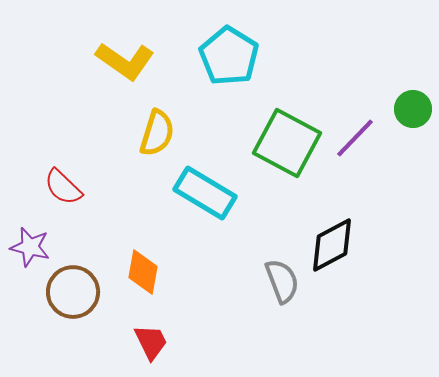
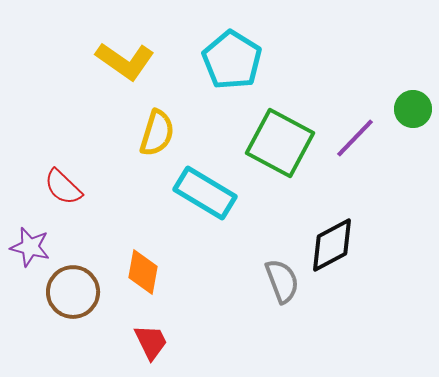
cyan pentagon: moved 3 px right, 4 px down
green square: moved 7 px left
